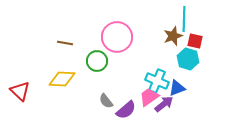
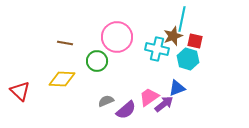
cyan line: moved 2 px left; rotated 10 degrees clockwise
cyan cross: moved 32 px up; rotated 10 degrees counterclockwise
gray semicircle: rotated 105 degrees clockwise
